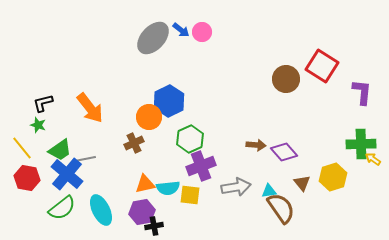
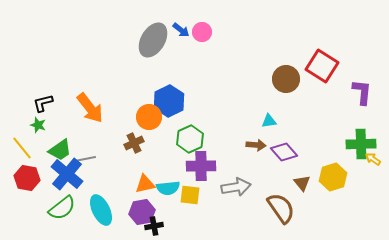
gray ellipse: moved 2 px down; rotated 12 degrees counterclockwise
purple cross: rotated 20 degrees clockwise
cyan triangle: moved 70 px up
